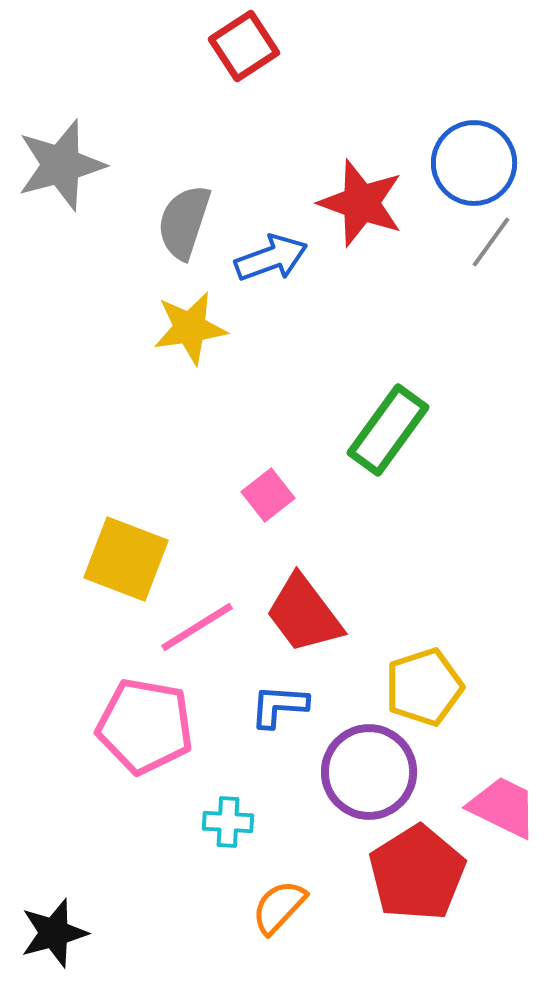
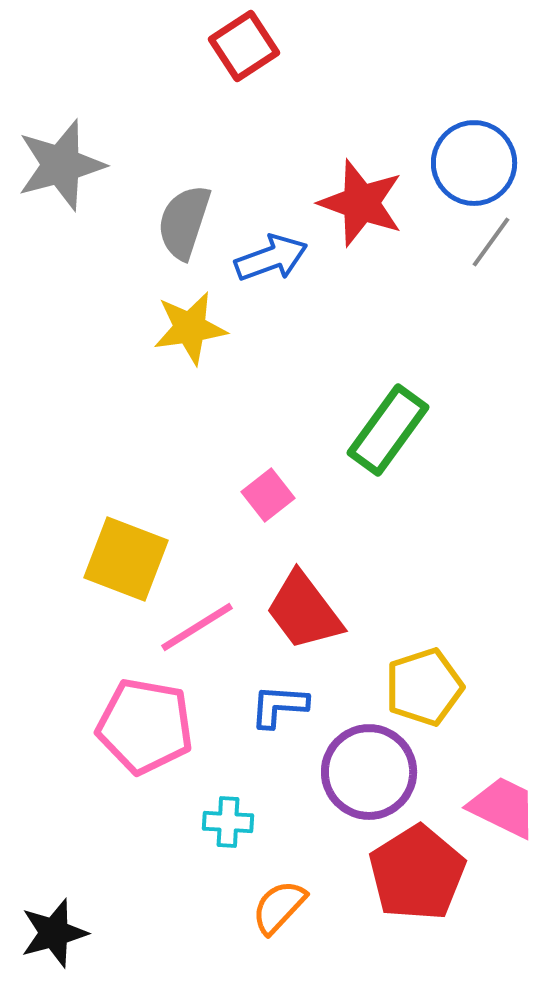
red trapezoid: moved 3 px up
